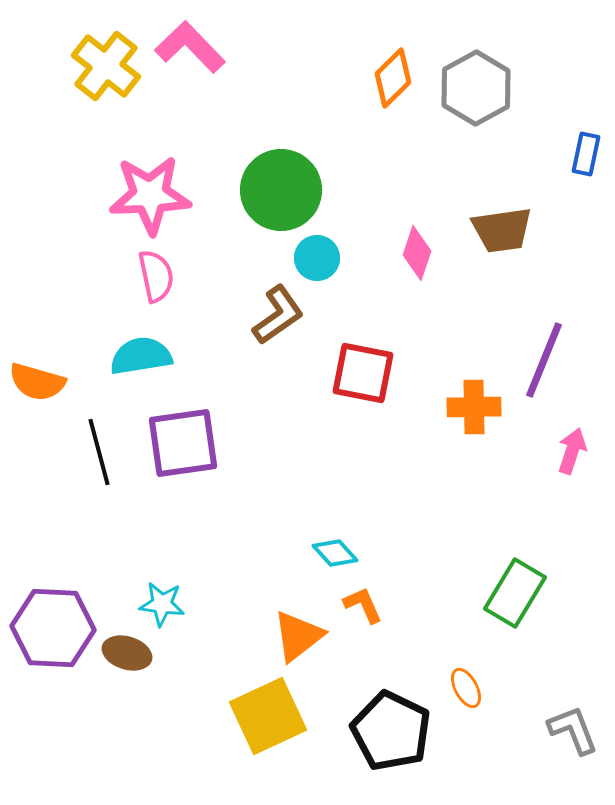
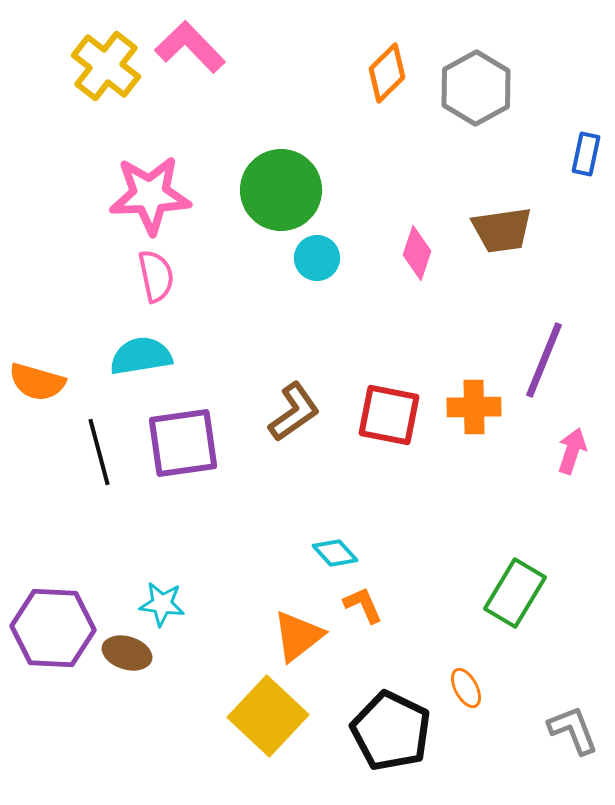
orange diamond: moved 6 px left, 5 px up
brown L-shape: moved 16 px right, 97 px down
red square: moved 26 px right, 42 px down
yellow square: rotated 22 degrees counterclockwise
